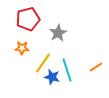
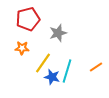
gray star: rotated 12 degrees clockwise
cyan line: moved 1 px down; rotated 35 degrees clockwise
